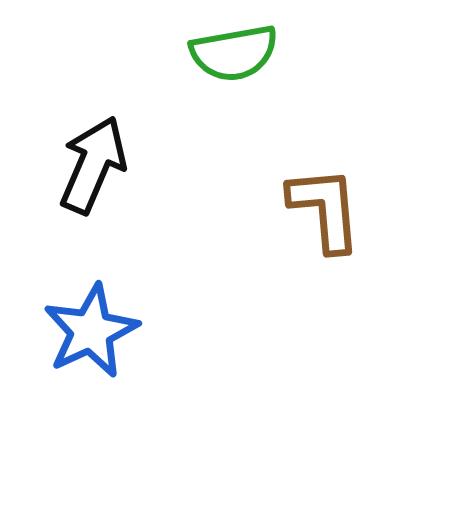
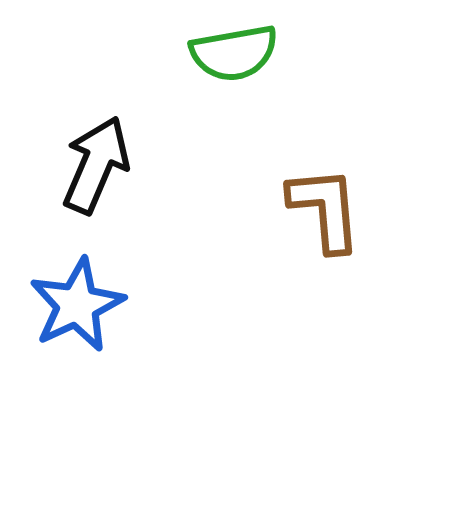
black arrow: moved 3 px right
blue star: moved 14 px left, 26 px up
